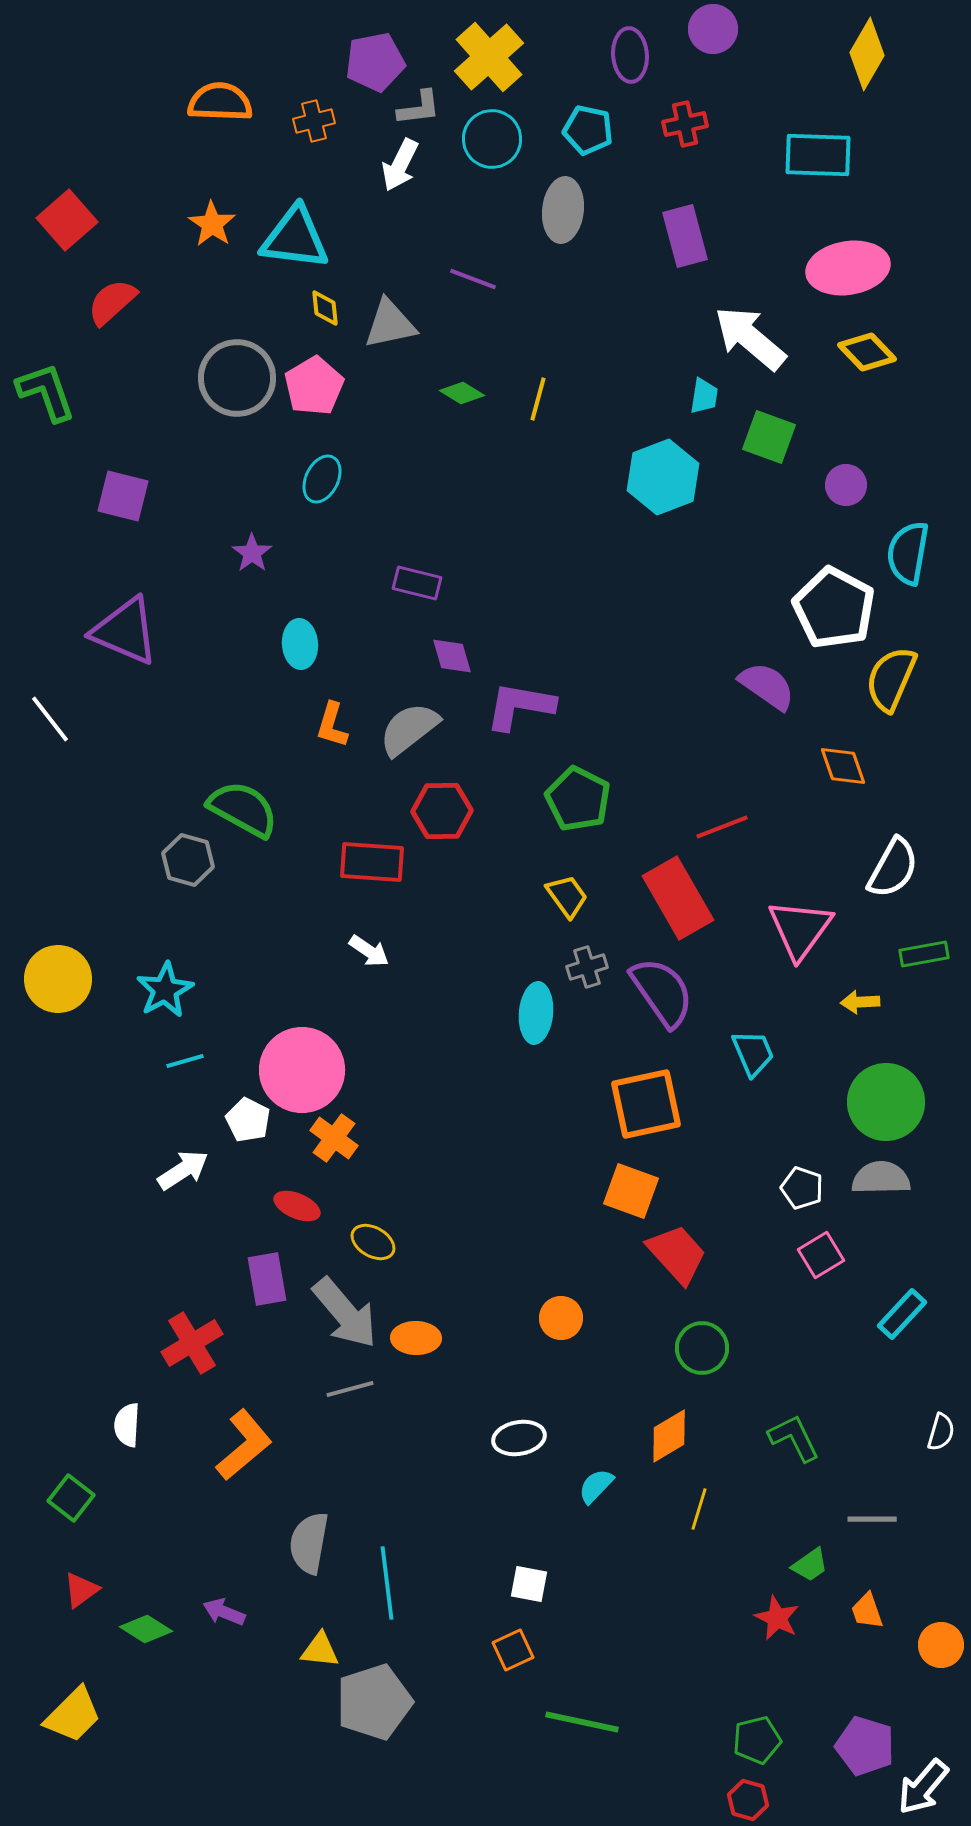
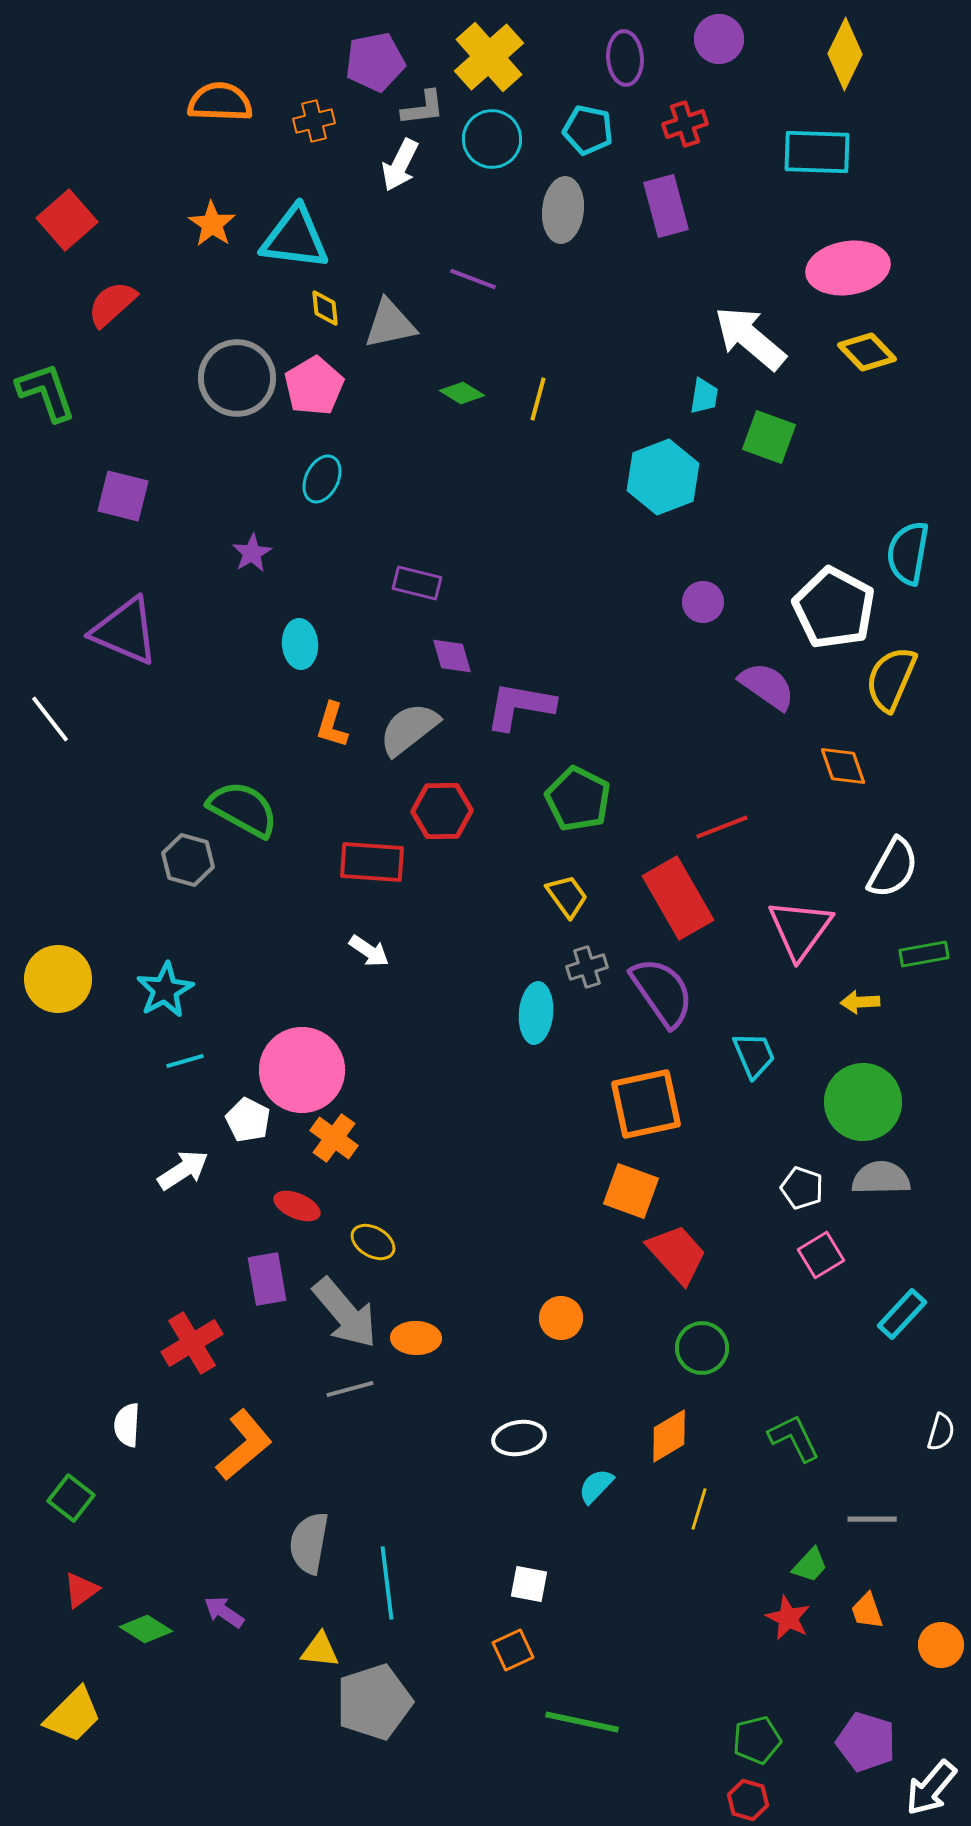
purple circle at (713, 29): moved 6 px right, 10 px down
yellow diamond at (867, 54): moved 22 px left; rotated 4 degrees counterclockwise
purple ellipse at (630, 55): moved 5 px left, 3 px down
gray L-shape at (419, 108): moved 4 px right
red cross at (685, 124): rotated 6 degrees counterclockwise
cyan rectangle at (818, 155): moved 1 px left, 3 px up
purple rectangle at (685, 236): moved 19 px left, 30 px up
red semicircle at (112, 302): moved 2 px down
purple circle at (846, 485): moved 143 px left, 117 px down
purple star at (252, 553): rotated 6 degrees clockwise
cyan trapezoid at (753, 1053): moved 1 px right, 2 px down
green circle at (886, 1102): moved 23 px left
green trapezoid at (810, 1565): rotated 12 degrees counterclockwise
purple arrow at (224, 1612): rotated 12 degrees clockwise
red star at (777, 1618): moved 11 px right
purple pentagon at (865, 1746): moved 1 px right, 4 px up
white arrow at (923, 1787): moved 8 px right, 1 px down
